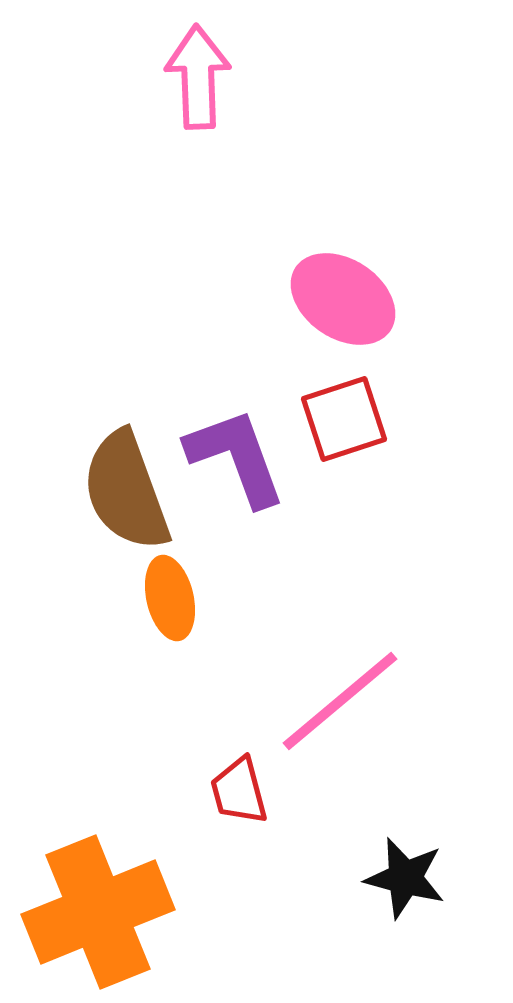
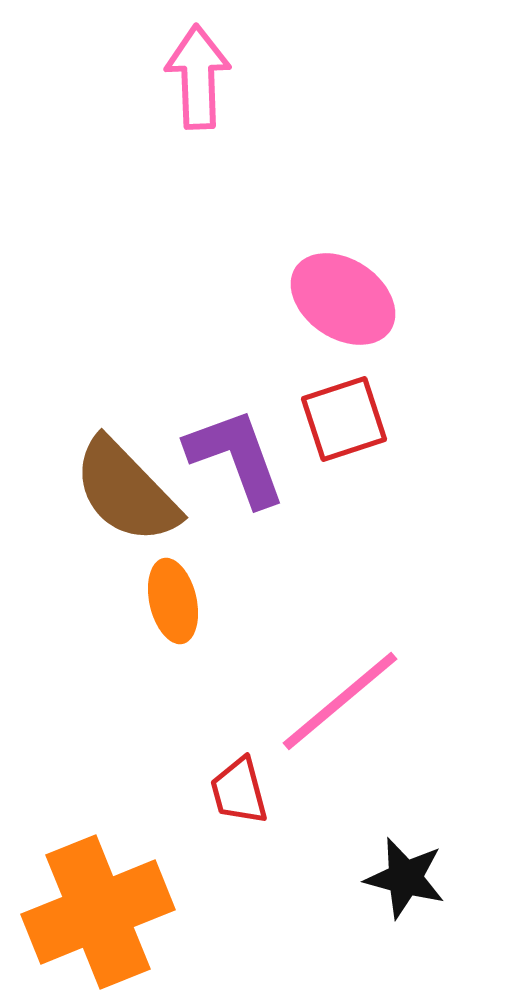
brown semicircle: rotated 24 degrees counterclockwise
orange ellipse: moved 3 px right, 3 px down
